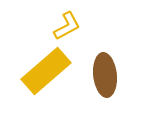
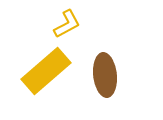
yellow L-shape: moved 2 px up
